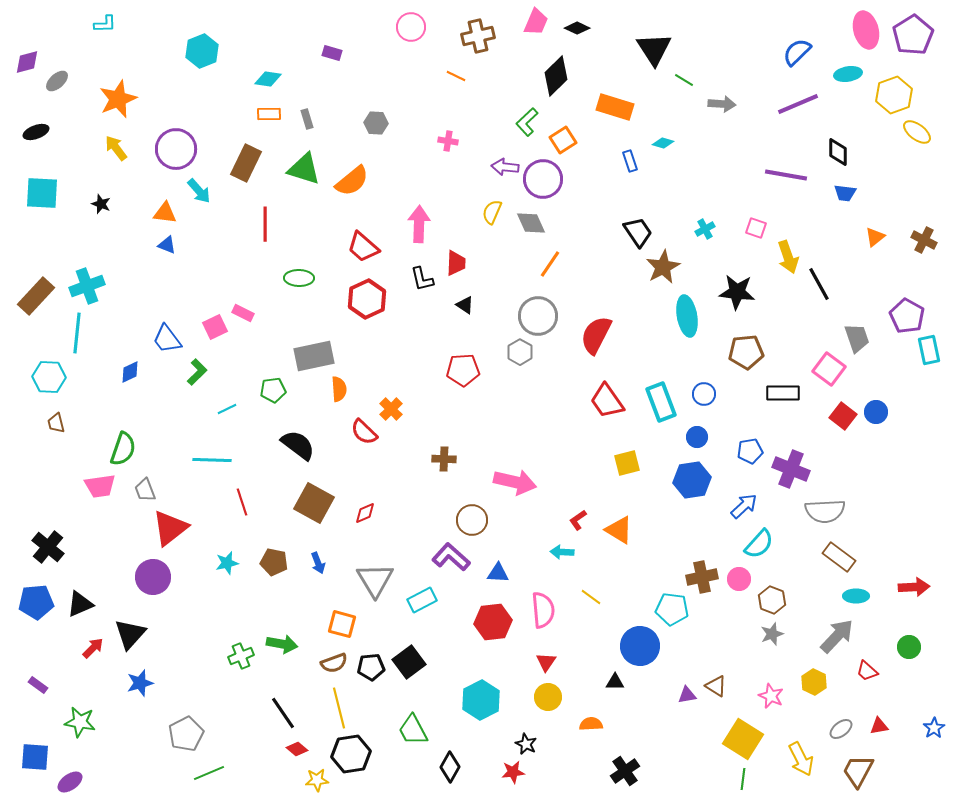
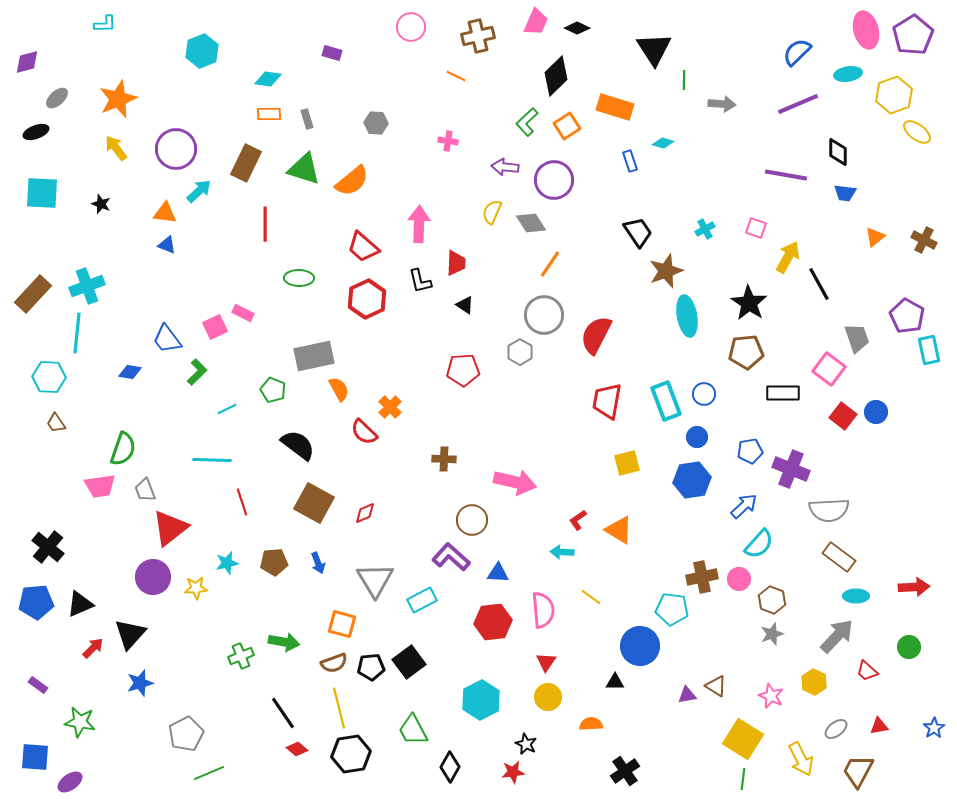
green line at (684, 80): rotated 60 degrees clockwise
gray ellipse at (57, 81): moved 17 px down
orange square at (563, 140): moved 4 px right, 14 px up
purple circle at (543, 179): moved 11 px right, 1 px down
cyan arrow at (199, 191): rotated 92 degrees counterclockwise
gray diamond at (531, 223): rotated 8 degrees counterclockwise
yellow arrow at (788, 257): rotated 132 degrees counterclockwise
brown star at (663, 267): moved 3 px right, 4 px down; rotated 8 degrees clockwise
black L-shape at (422, 279): moved 2 px left, 2 px down
black star at (737, 292): moved 12 px right, 11 px down; rotated 27 degrees clockwise
brown rectangle at (36, 296): moved 3 px left, 2 px up
gray circle at (538, 316): moved 6 px right, 1 px up
blue diamond at (130, 372): rotated 35 degrees clockwise
orange semicircle at (339, 389): rotated 25 degrees counterclockwise
green pentagon at (273, 390): rotated 30 degrees clockwise
red trapezoid at (607, 401): rotated 45 degrees clockwise
cyan rectangle at (661, 402): moved 5 px right, 1 px up
orange cross at (391, 409): moved 1 px left, 2 px up
brown trapezoid at (56, 423): rotated 20 degrees counterclockwise
gray semicircle at (825, 511): moved 4 px right, 1 px up
brown pentagon at (274, 562): rotated 16 degrees counterclockwise
green arrow at (282, 644): moved 2 px right, 2 px up
gray ellipse at (841, 729): moved 5 px left
yellow star at (317, 780): moved 121 px left, 192 px up
